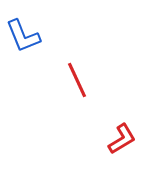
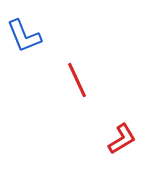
blue L-shape: moved 1 px right
